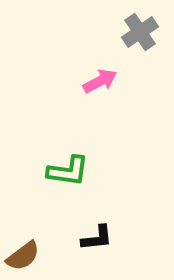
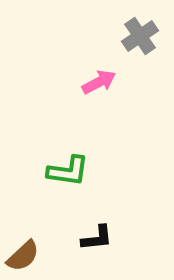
gray cross: moved 4 px down
pink arrow: moved 1 px left, 1 px down
brown semicircle: rotated 6 degrees counterclockwise
